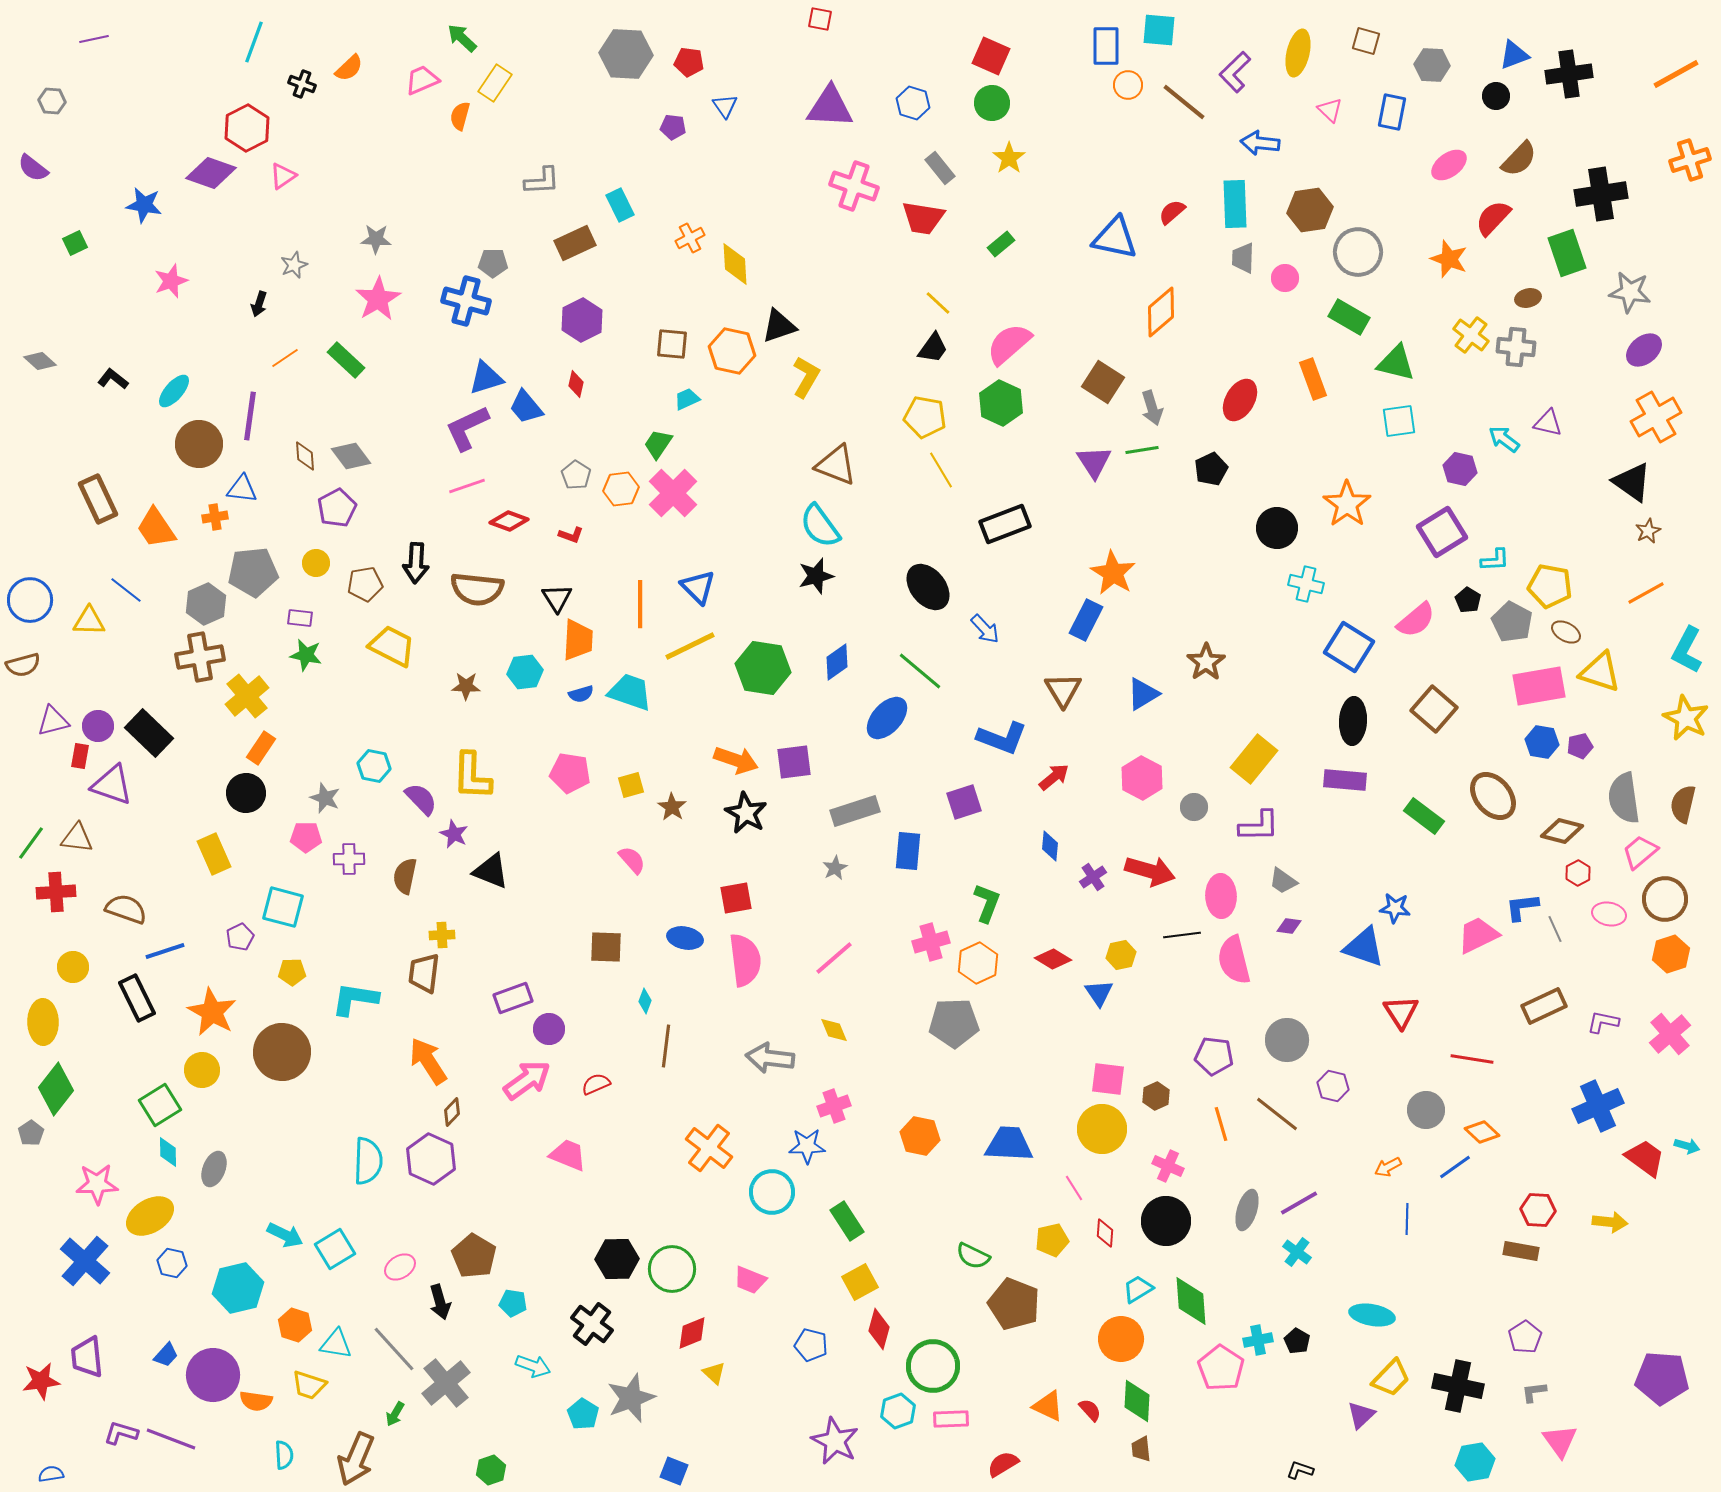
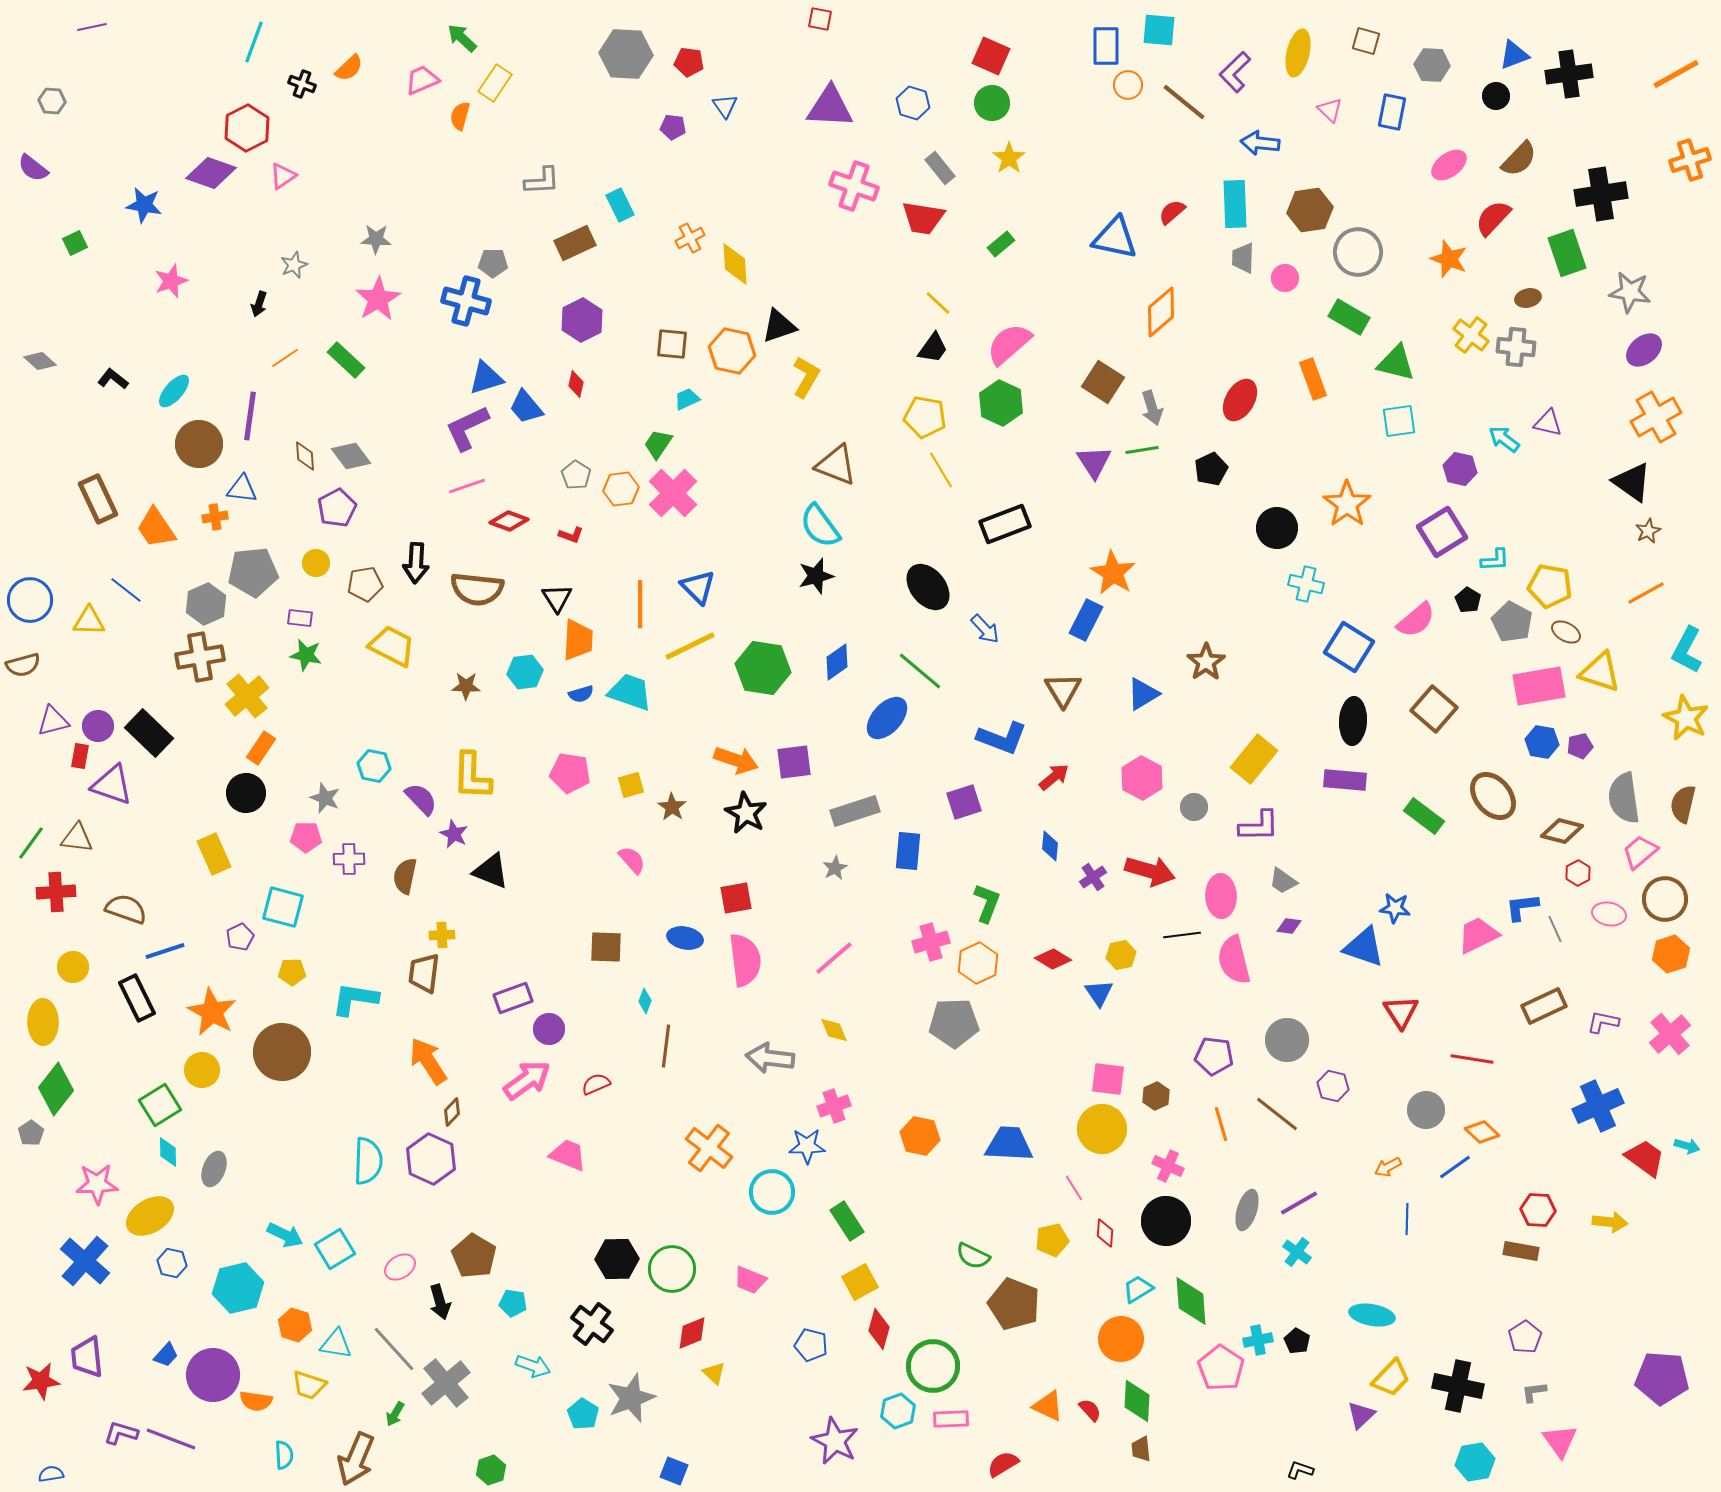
purple line at (94, 39): moved 2 px left, 12 px up
